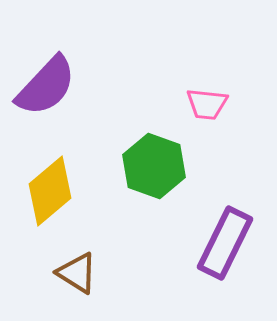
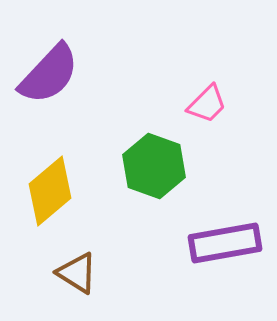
purple semicircle: moved 3 px right, 12 px up
pink trapezoid: rotated 51 degrees counterclockwise
purple rectangle: rotated 54 degrees clockwise
